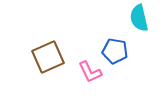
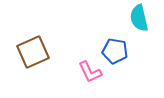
brown square: moved 15 px left, 5 px up
